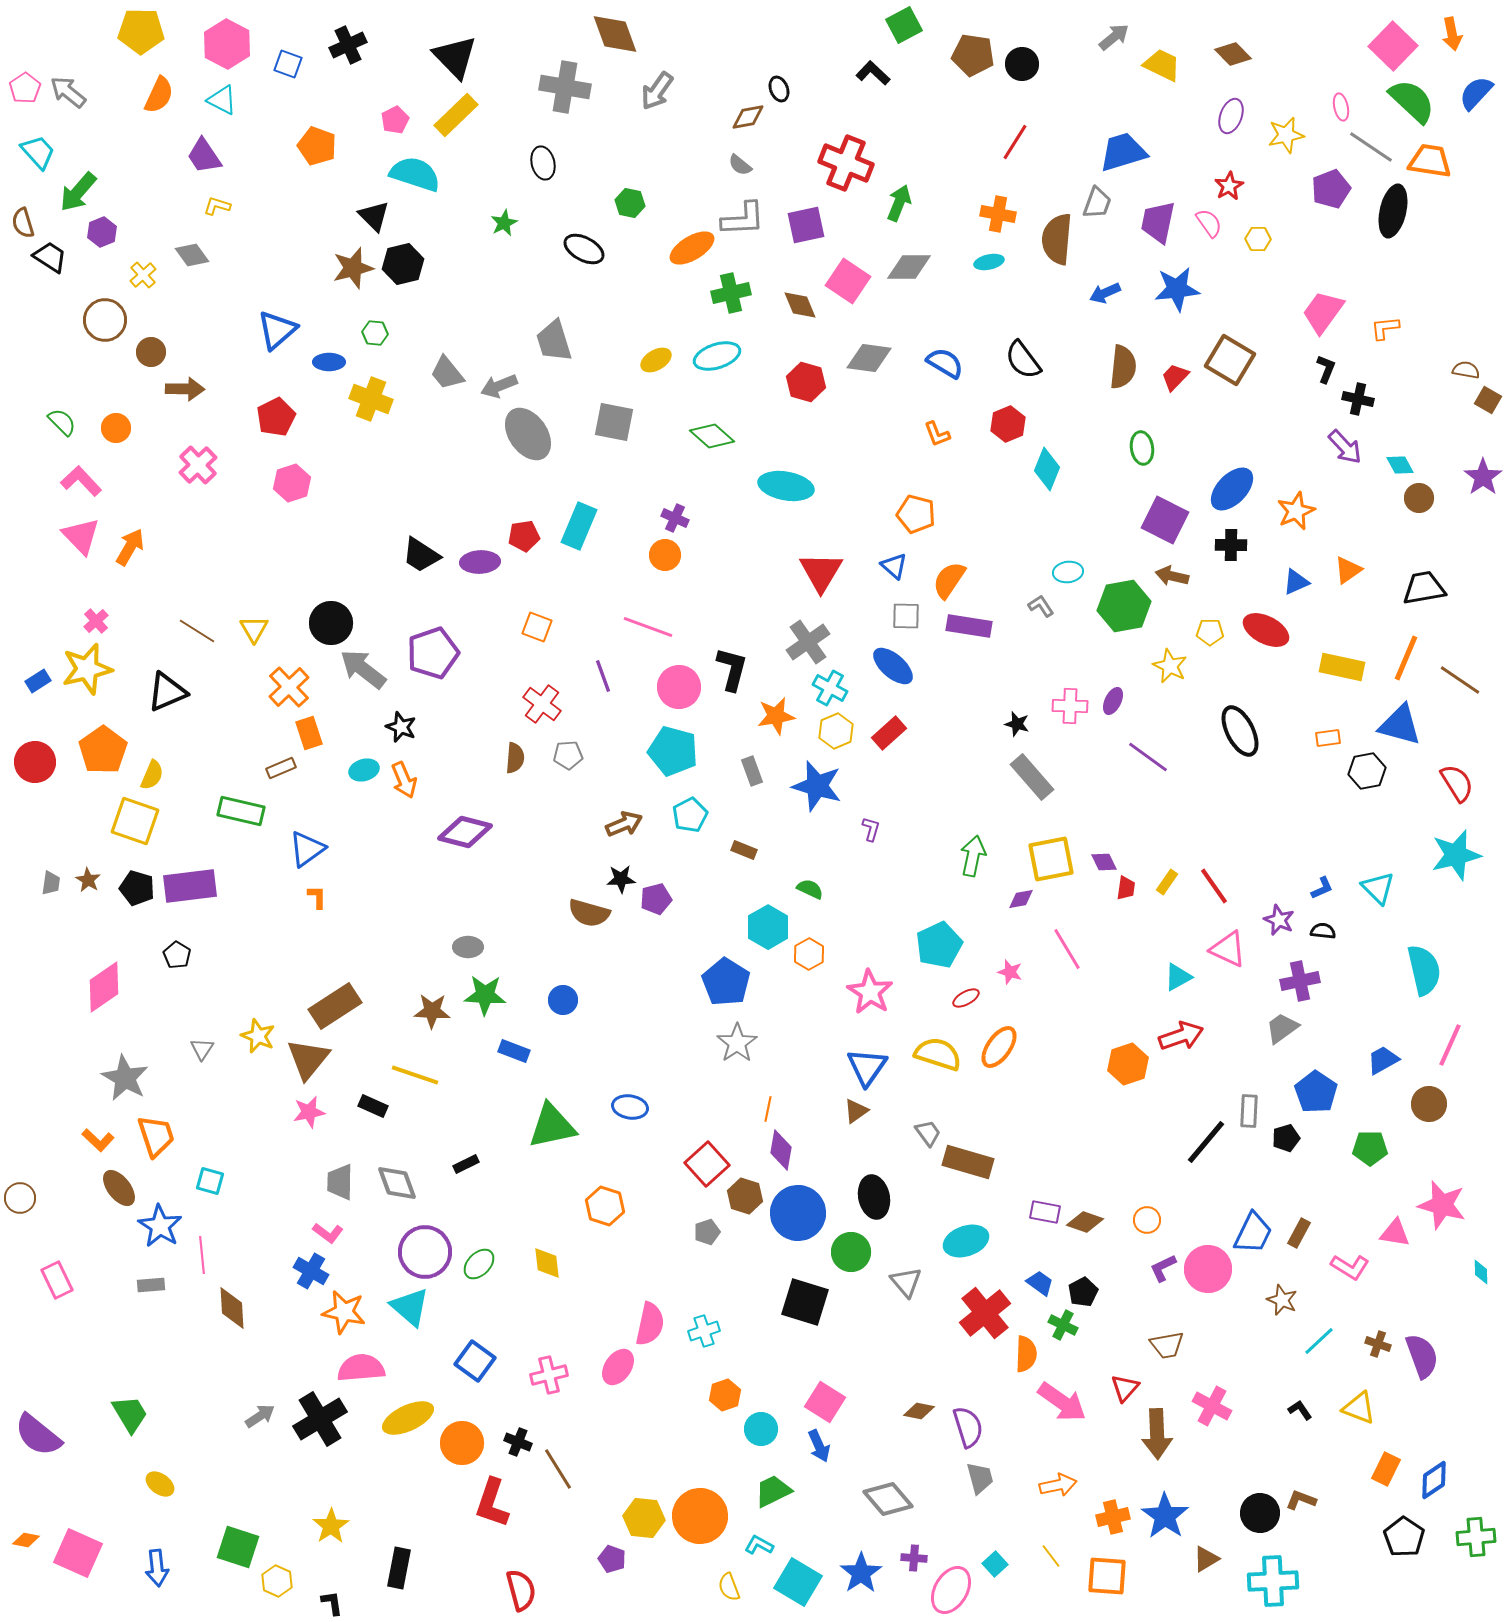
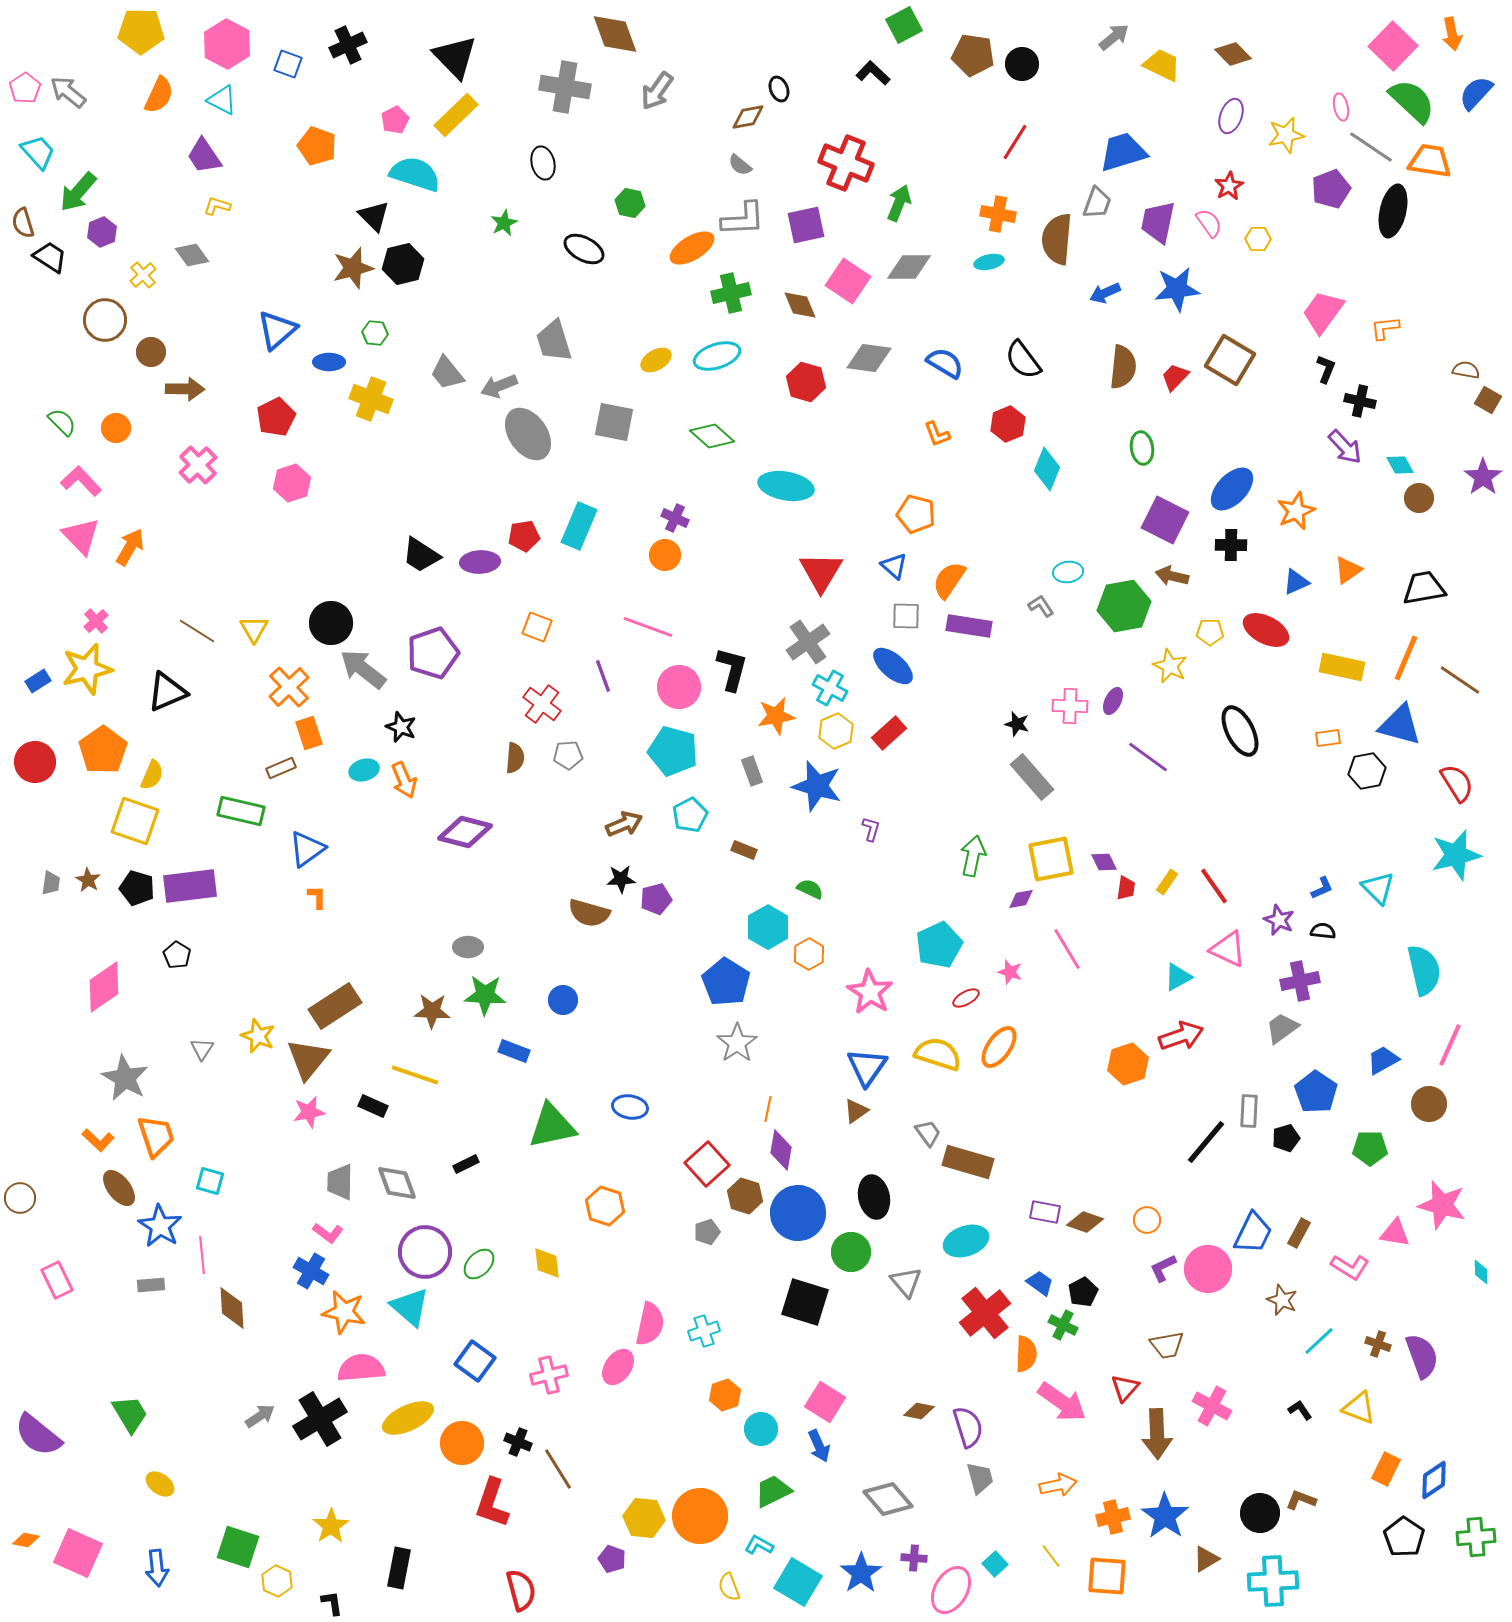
black cross at (1358, 399): moved 2 px right, 2 px down
